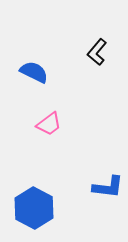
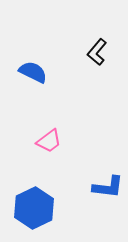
blue semicircle: moved 1 px left
pink trapezoid: moved 17 px down
blue hexagon: rotated 6 degrees clockwise
